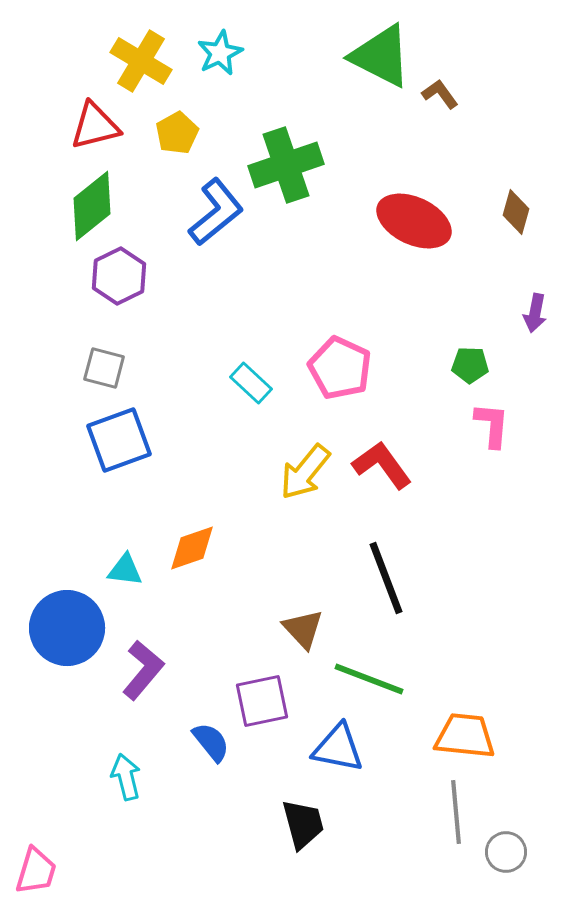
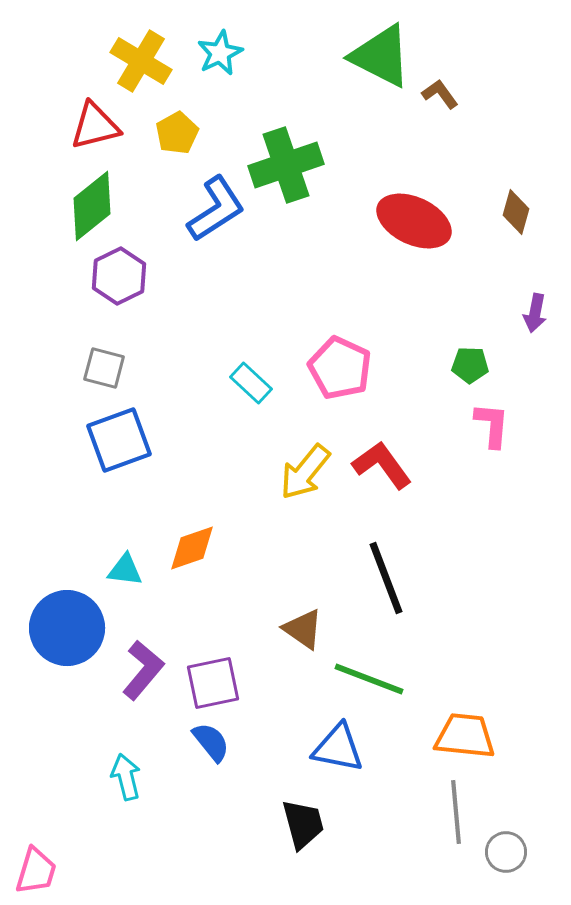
blue L-shape: moved 3 px up; rotated 6 degrees clockwise
brown triangle: rotated 12 degrees counterclockwise
purple square: moved 49 px left, 18 px up
